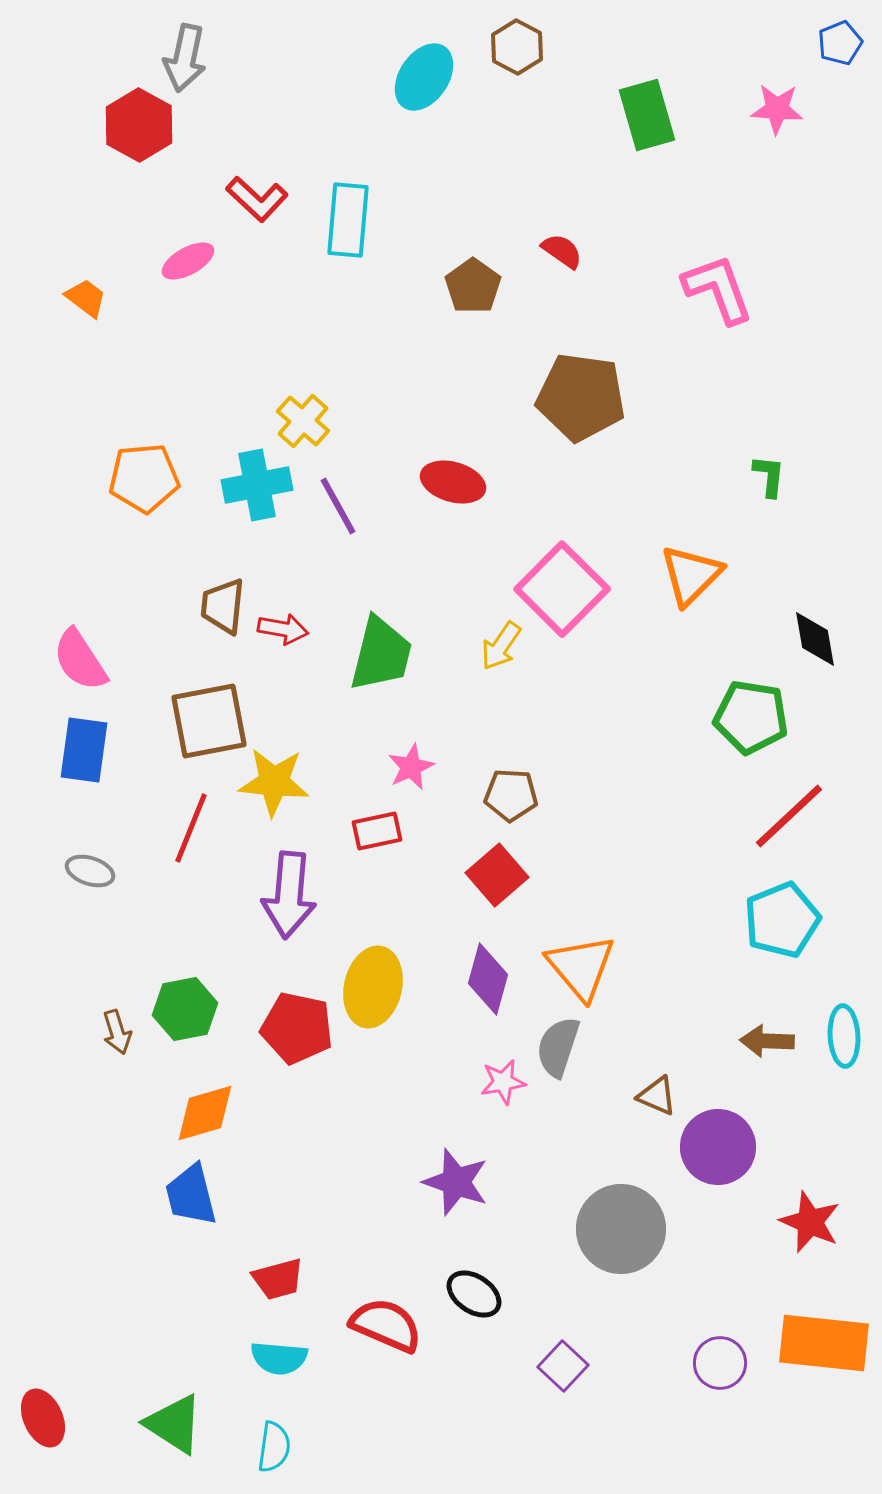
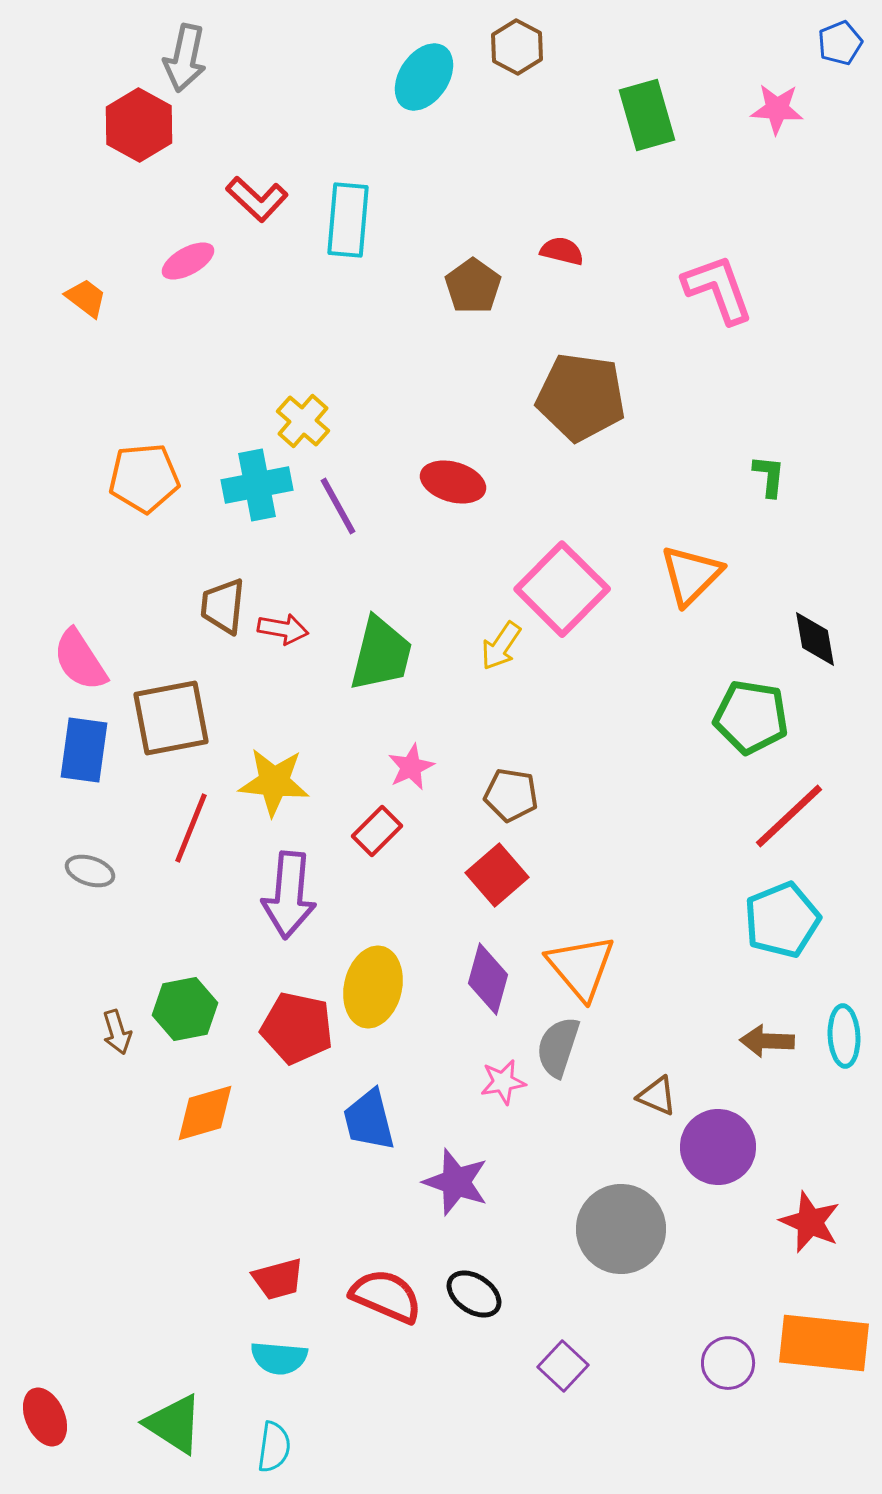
red semicircle at (562, 251): rotated 21 degrees counterclockwise
brown square at (209, 721): moved 38 px left, 3 px up
brown pentagon at (511, 795): rotated 6 degrees clockwise
red rectangle at (377, 831): rotated 33 degrees counterclockwise
blue trapezoid at (191, 1195): moved 178 px right, 75 px up
red semicircle at (386, 1325): moved 29 px up
purple circle at (720, 1363): moved 8 px right
red ellipse at (43, 1418): moved 2 px right, 1 px up
